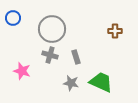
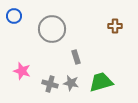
blue circle: moved 1 px right, 2 px up
brown cross: moved 5 px up
gray cross: moved 29 px down
green trapezoid: rotated 40 degrees counterclockwise
